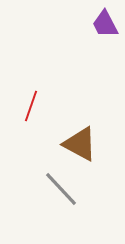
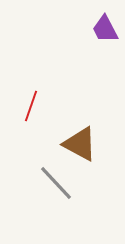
purple trapezoid: moved 5 px down
gray line: moved 5 px left, 6 px up
